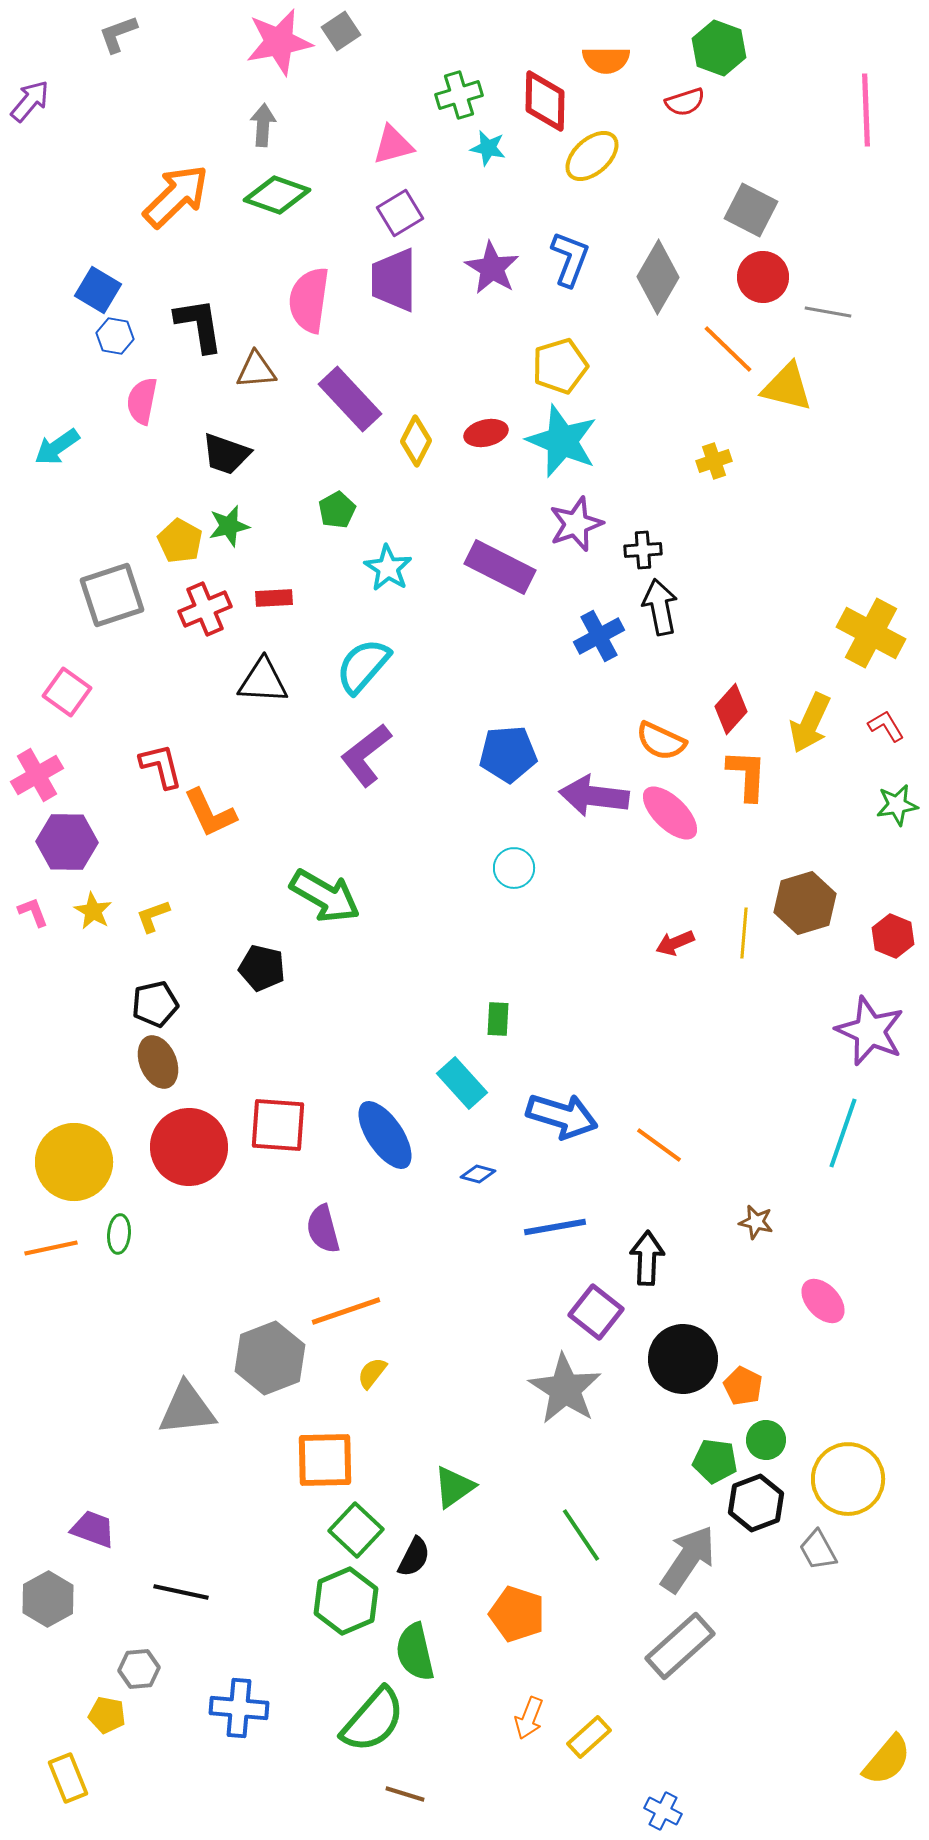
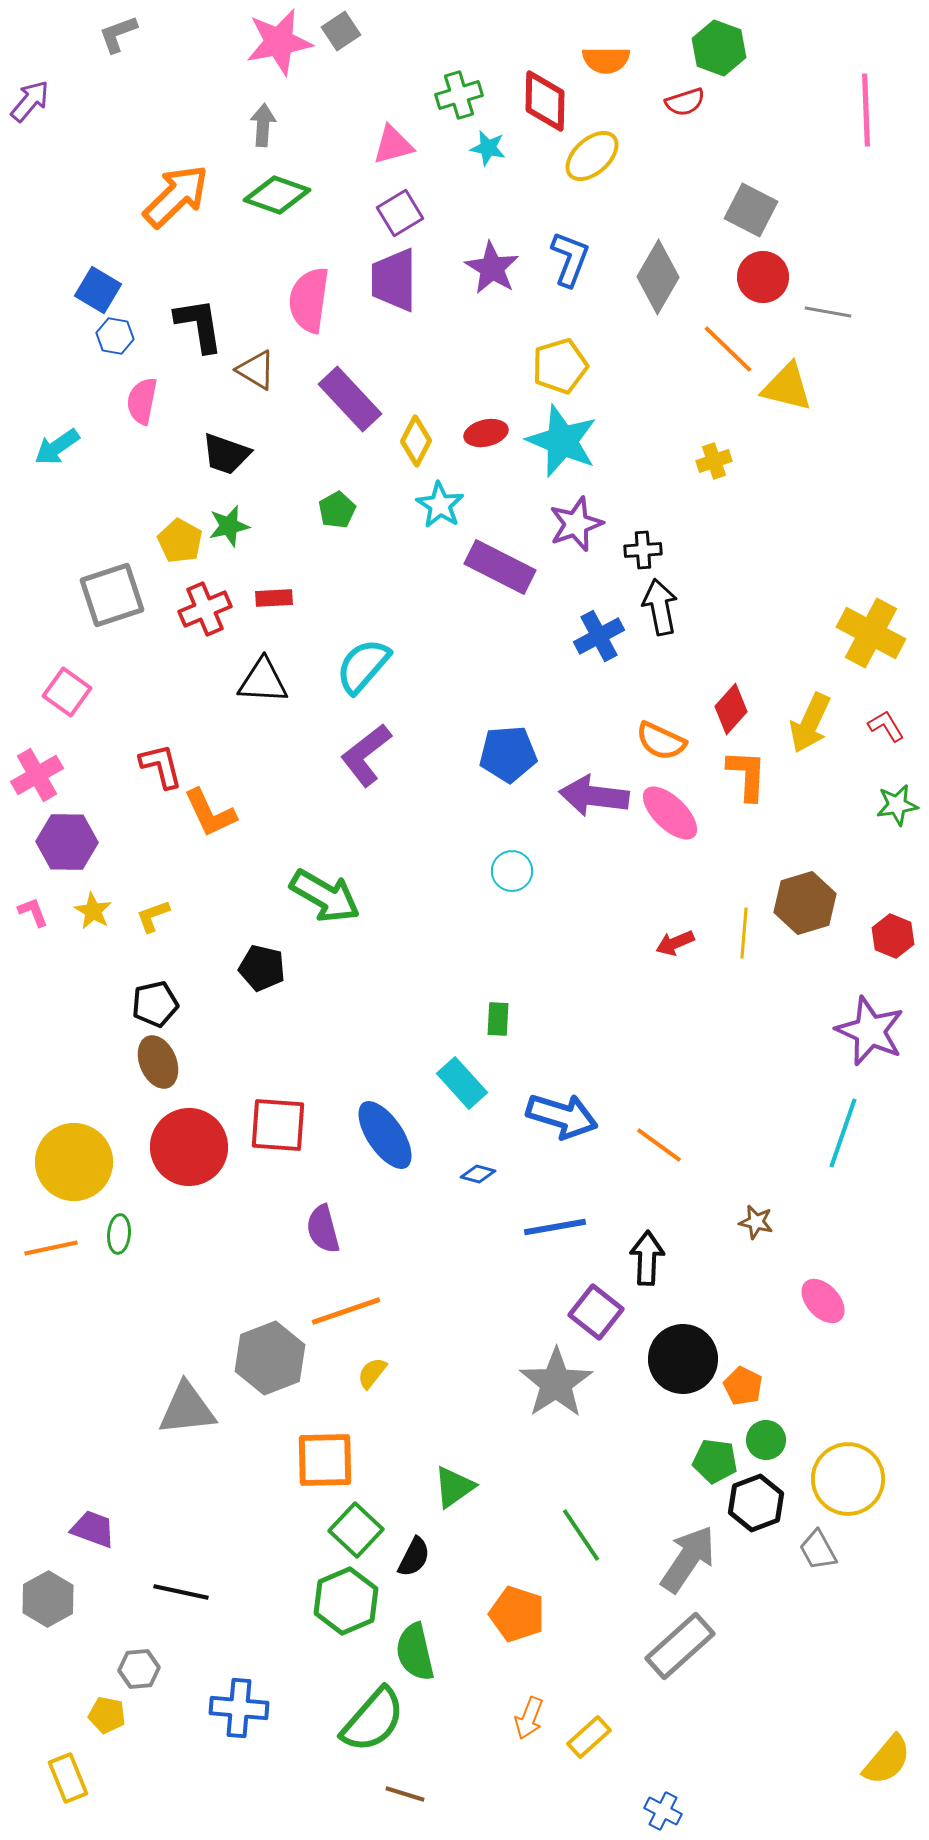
brown triangle at (256, 370): rotated 36 degrees clockwise
cyan star at (388, 568): moved 52 px right, 63 px up
cyan circle at (514, 868): moved 2 px left, 3 px down
gray star at (565, 1389): moved 9 px left, 6 px up; rotated 6 degrees clockwise
